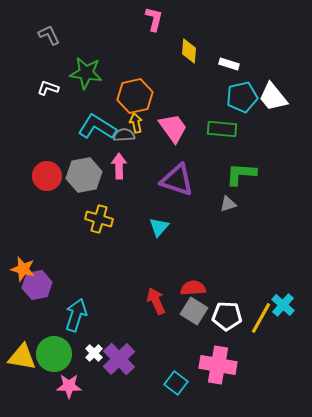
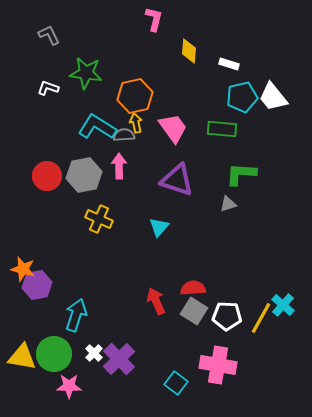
yellow cross: rotated 8 degrees clockwise
